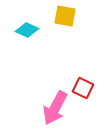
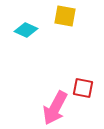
cyan diamond: moved 1 px left
red square: rotated 15 degrees counterclockwise
